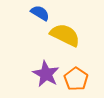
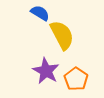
yellow semicircle: moved 3 px left; rotated 36 degrees clockwise
purple star: moved 3 px up
